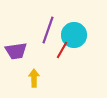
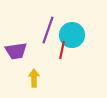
cyan circle: moved 2 px left
red line: rotated 18 degrees counterclockwise
